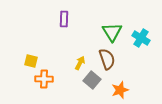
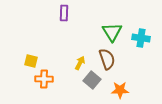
purple rectangle: moved 6 px up
cyan cross: rotated 24 degrees counterclockwise
orange star: rotated 18 degrees clockwise
